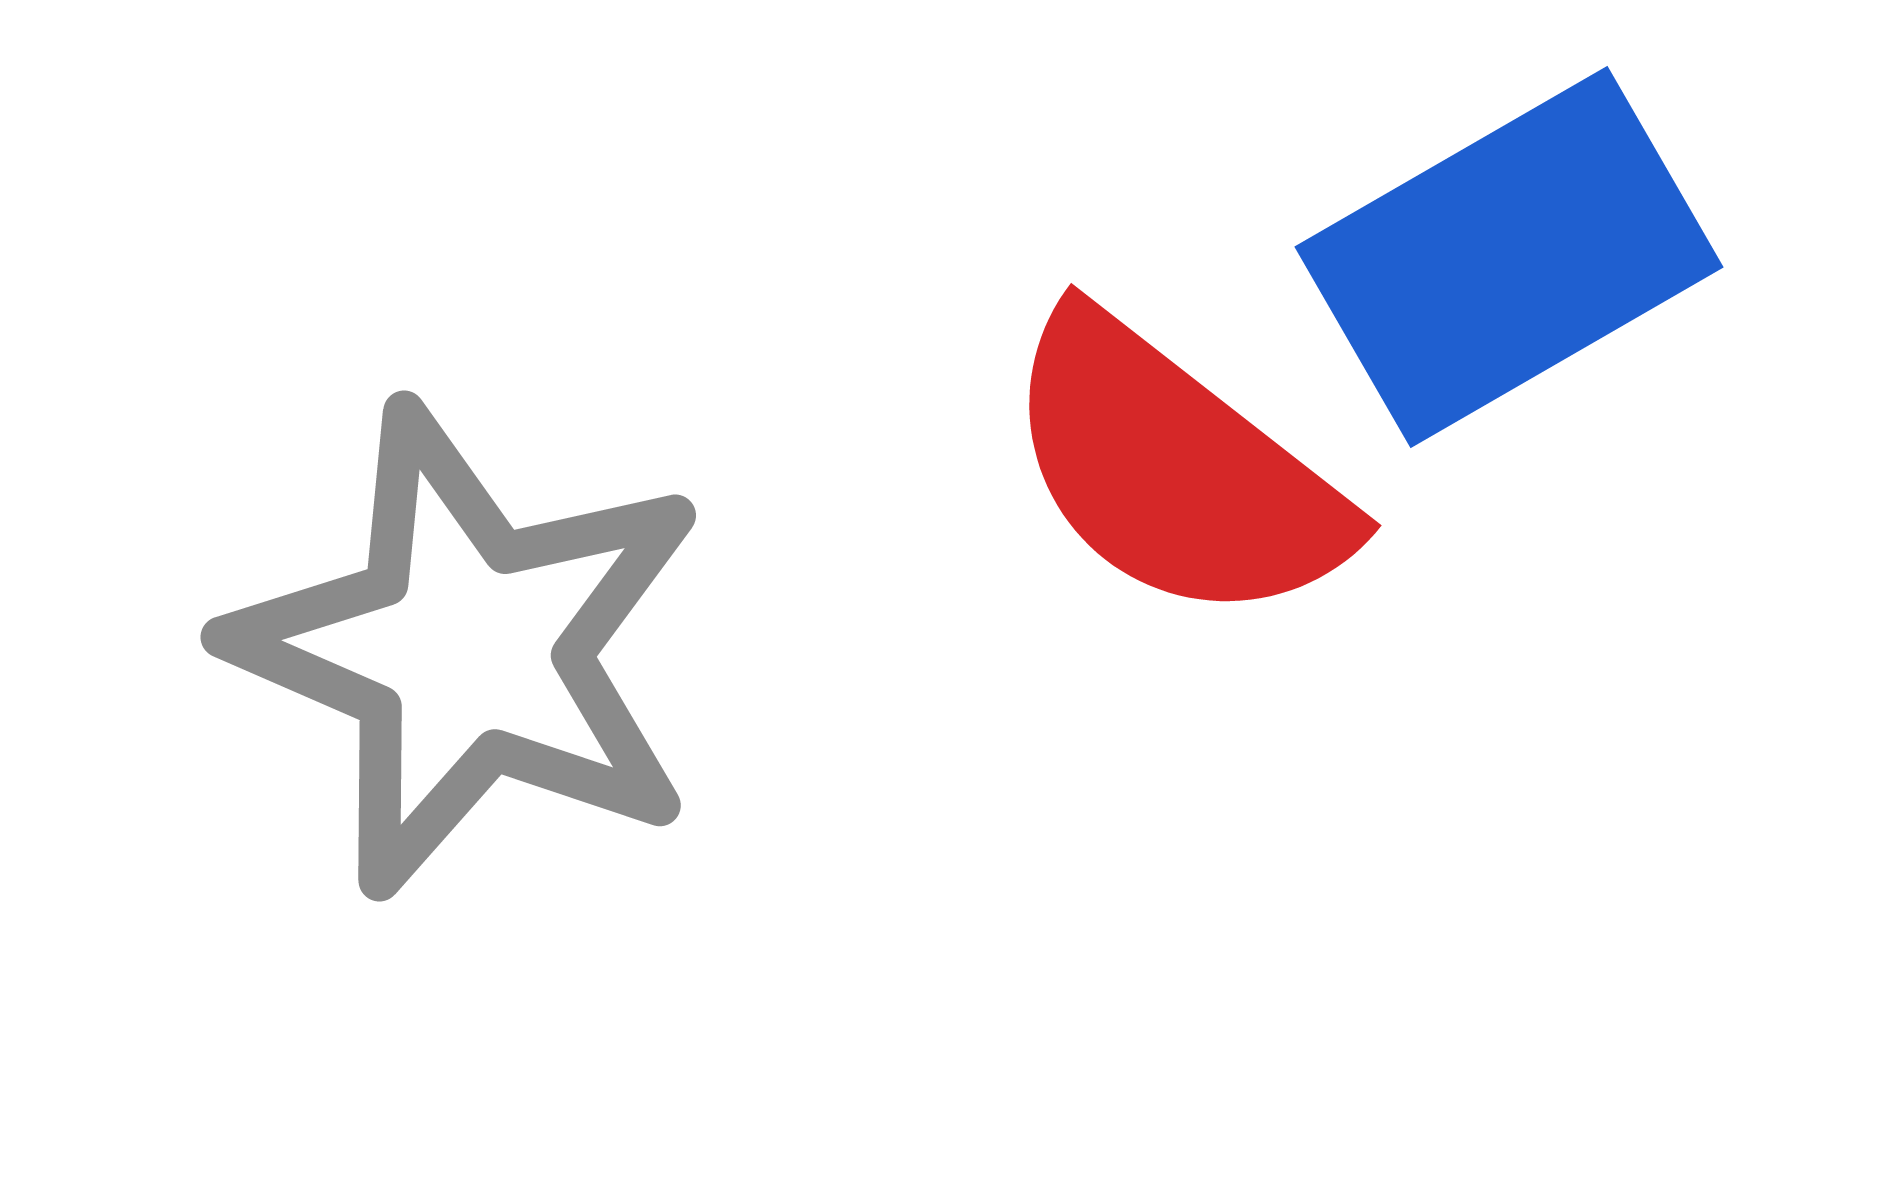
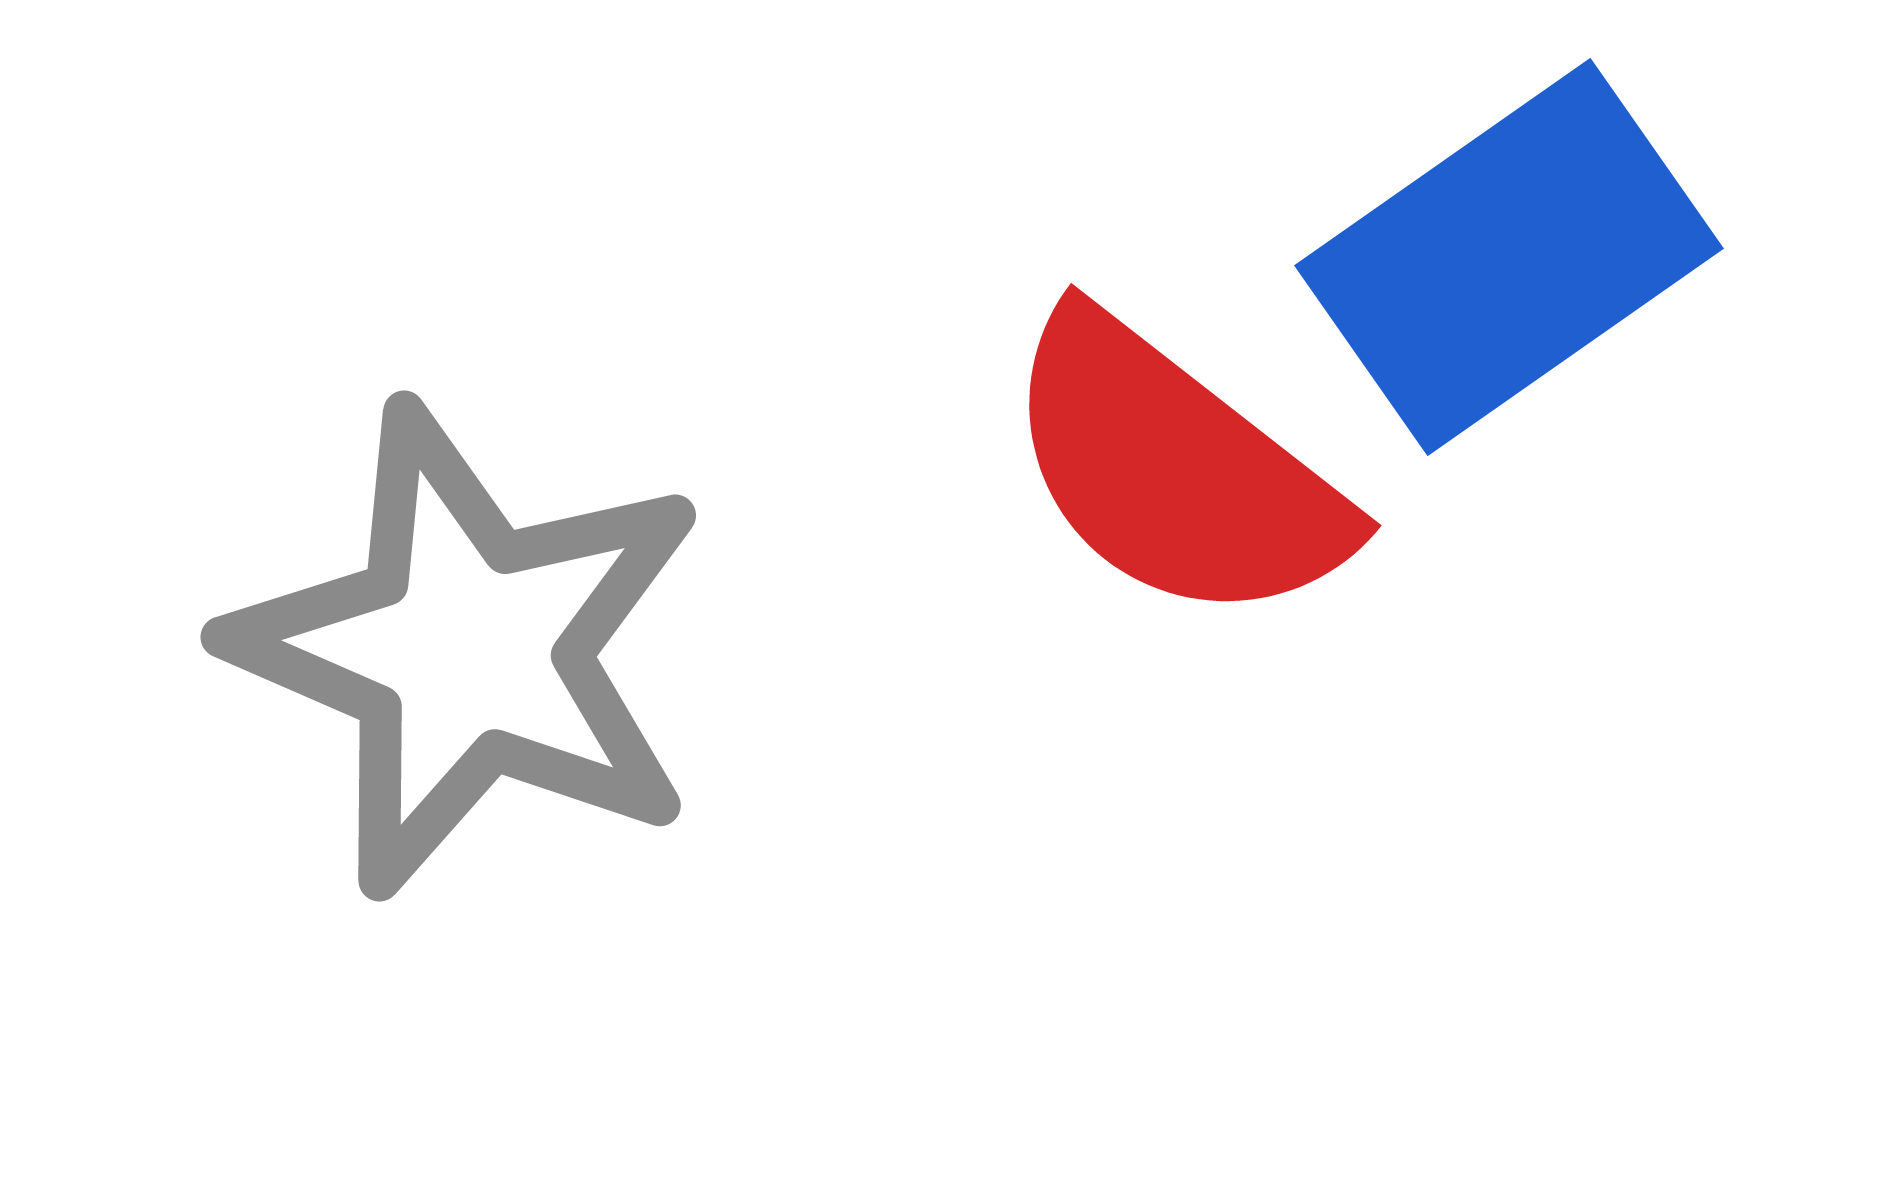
blue rectangle: rotated 5 degrees counterclockwise
